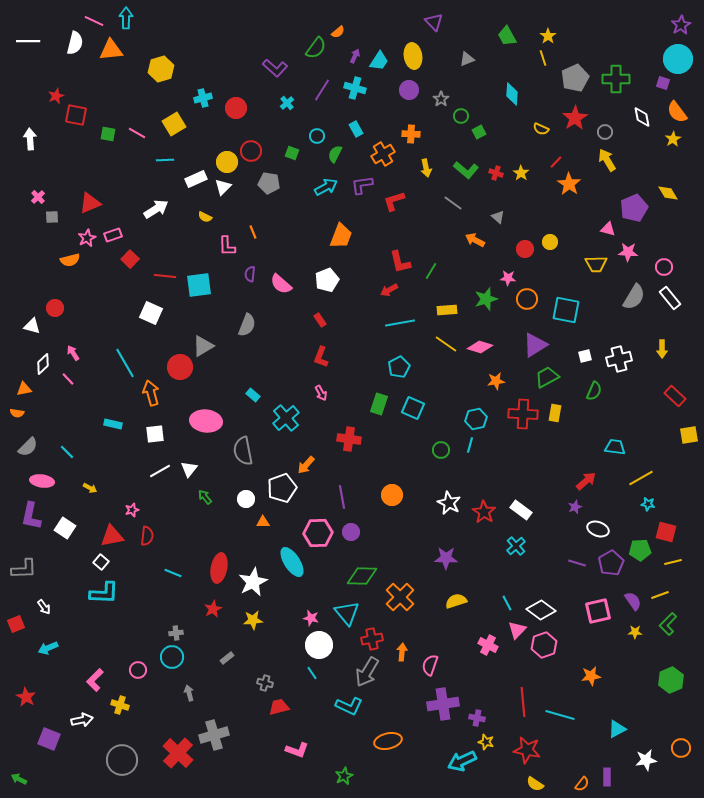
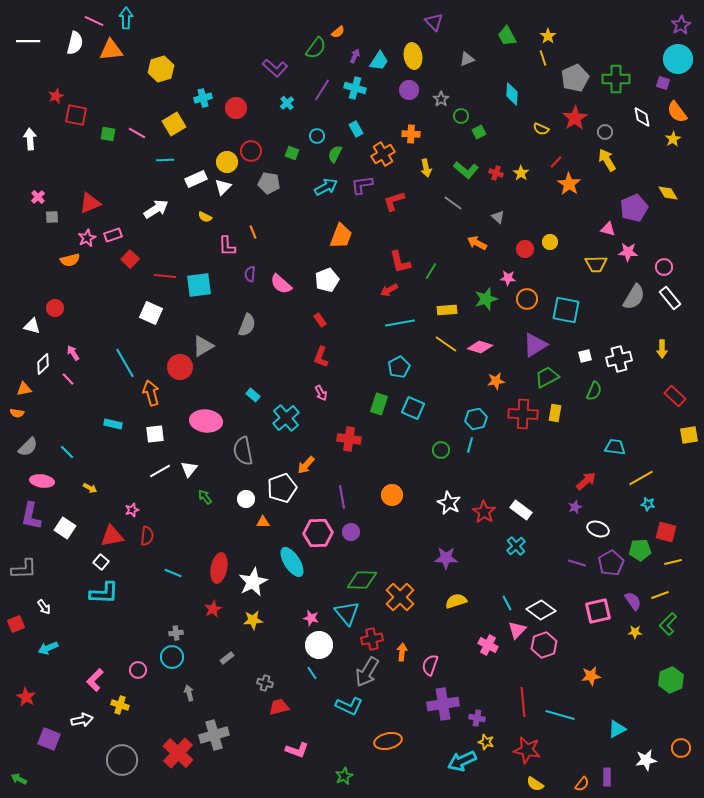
orange arrow at (475, 240): moved 2 px right, 3 px down
green diamond at (362, 576): moved 4 px down
